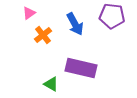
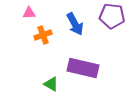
pink triangle: rotated 32 degrees clockwise
orange cross: rotated 18 degrees clockwise
purple rectangle: moved 2 px right
